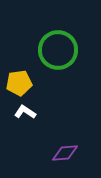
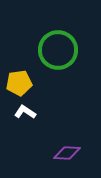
purple diamond: moved 2 px right; rotated 8 degrees clockwise
